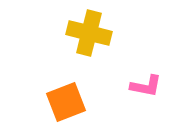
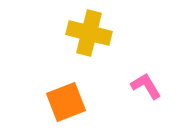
pink L-shape: rotated 132 degrees counterclockwise
